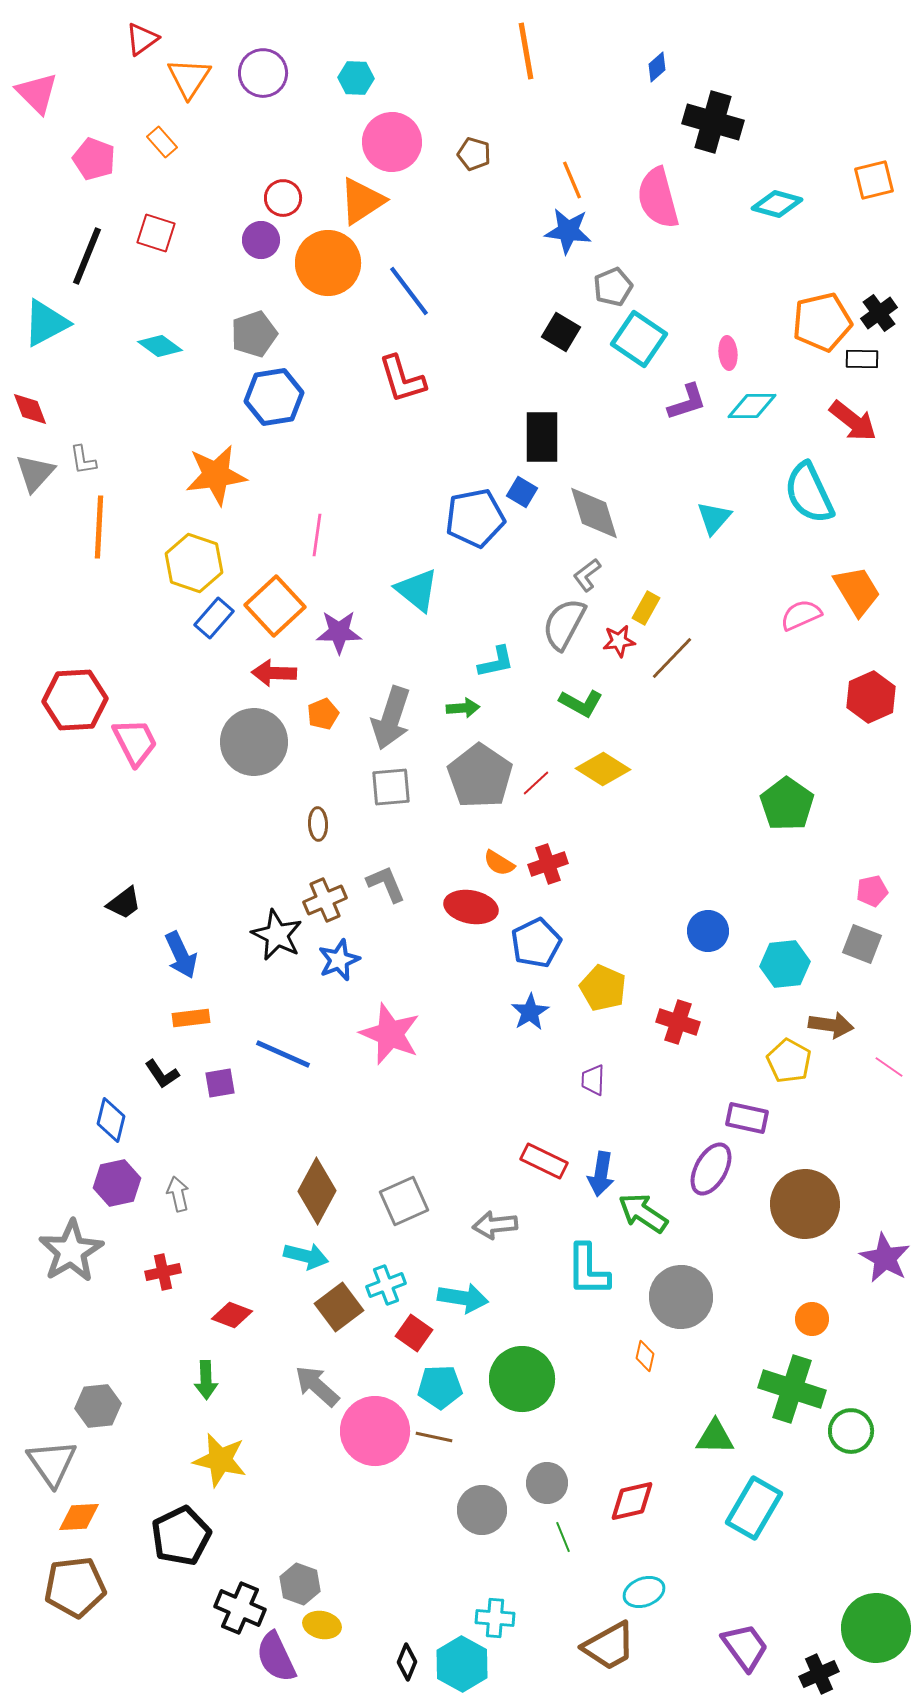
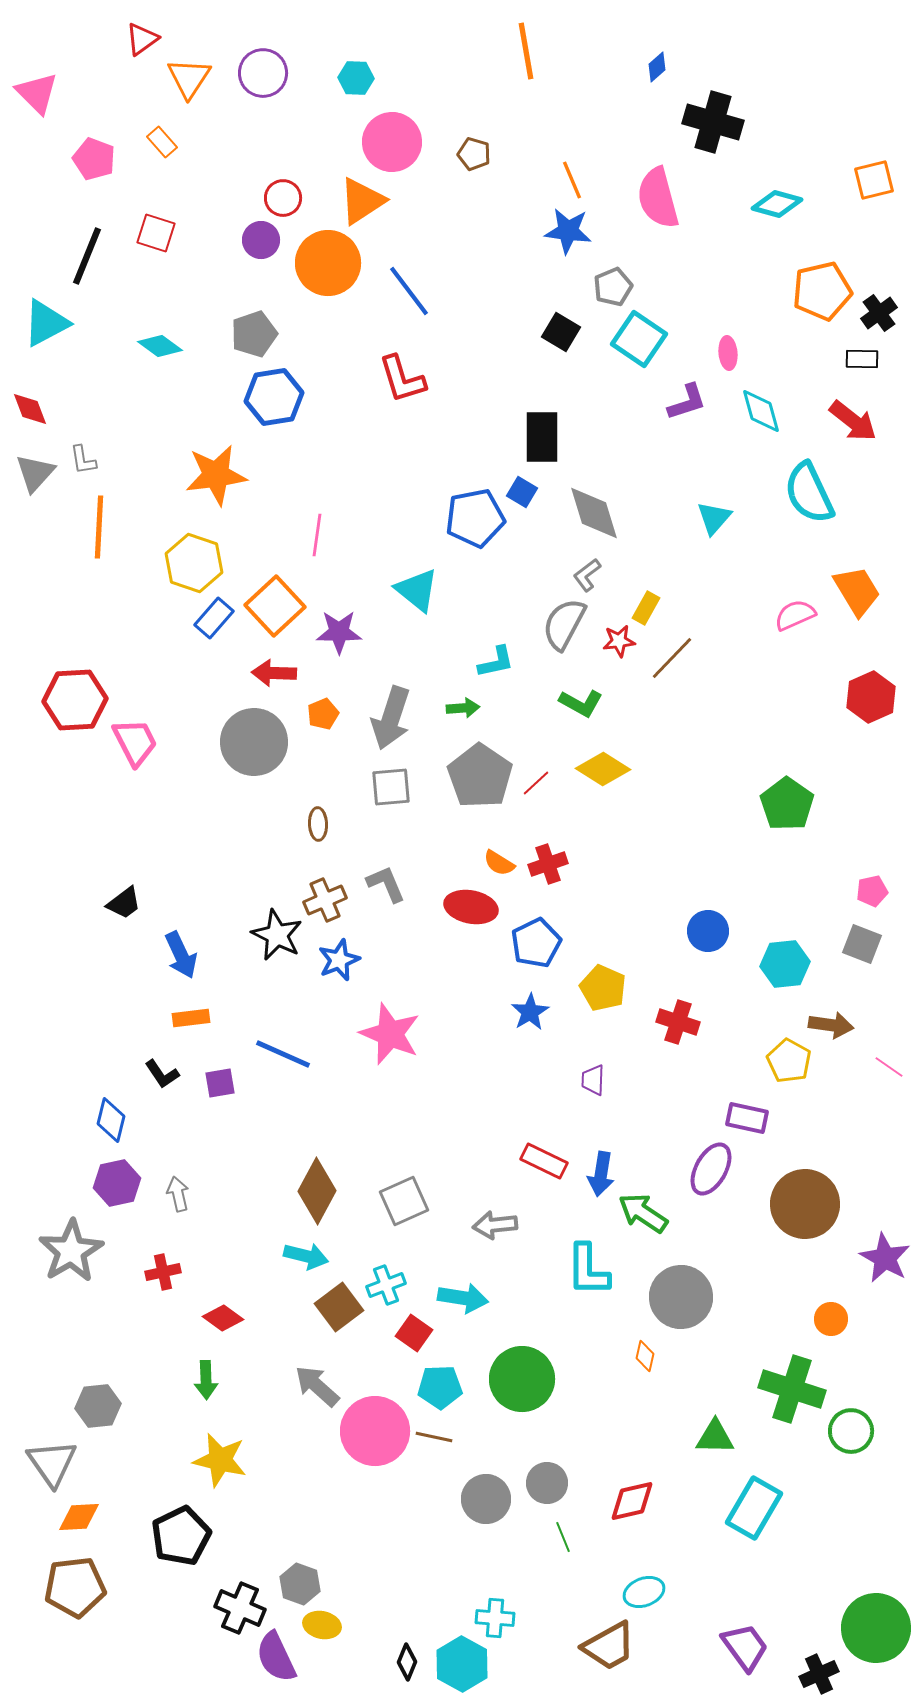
orange pentagon at (822, 322): moved 31 px up
cyan diamond at (752, 406): moved 9 px right, 5 px down; rotated 75 degrees clockwise
pink semicircle at (801, 615): moved 6 px left
red diamond at (232, 1315): moved 9 px left, 3 px down; rotated 15 degrees clockwise
orange circle at (812, 1319): moved 19 px right
gray circle at (482, 1510): moved 4 px right, 11 px up
